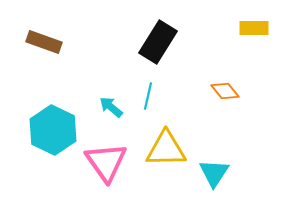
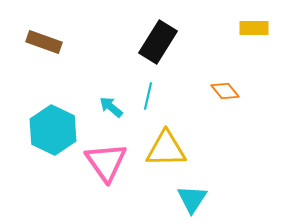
cyan triangle: moved 22 px left, 26 px down
